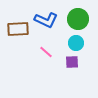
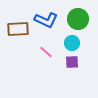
cyan circle: moved 4 px left
